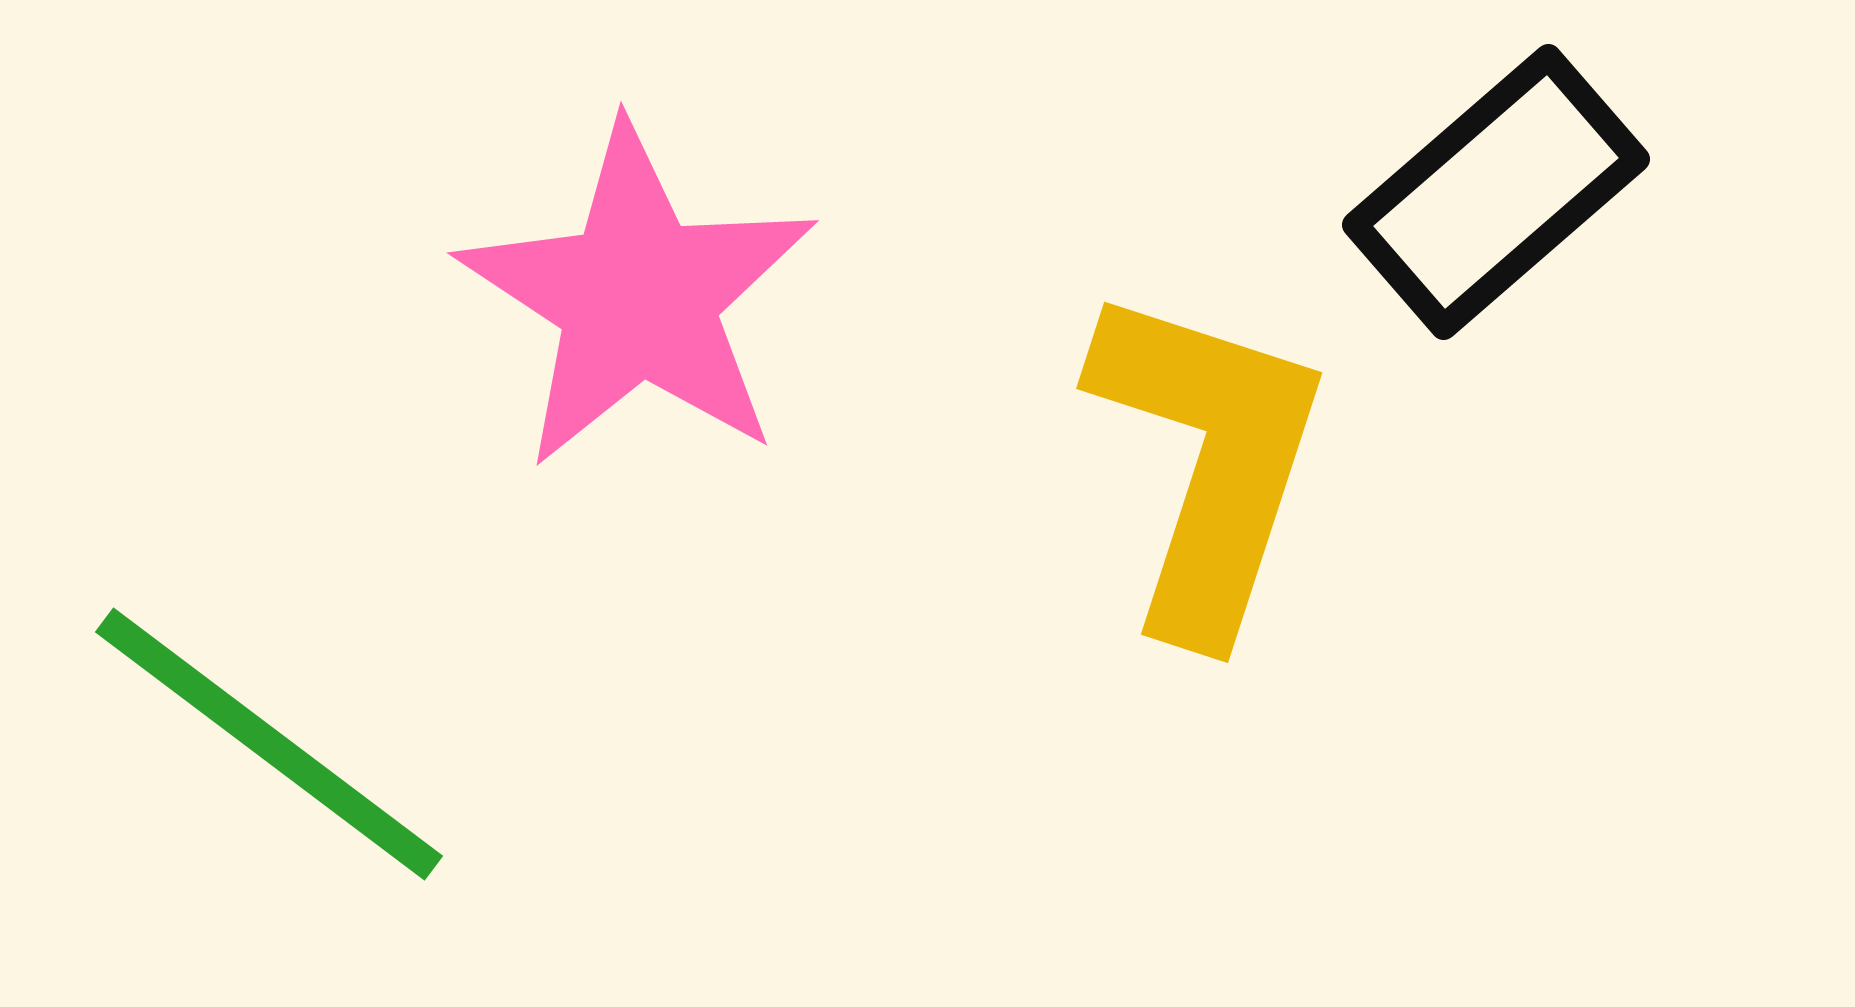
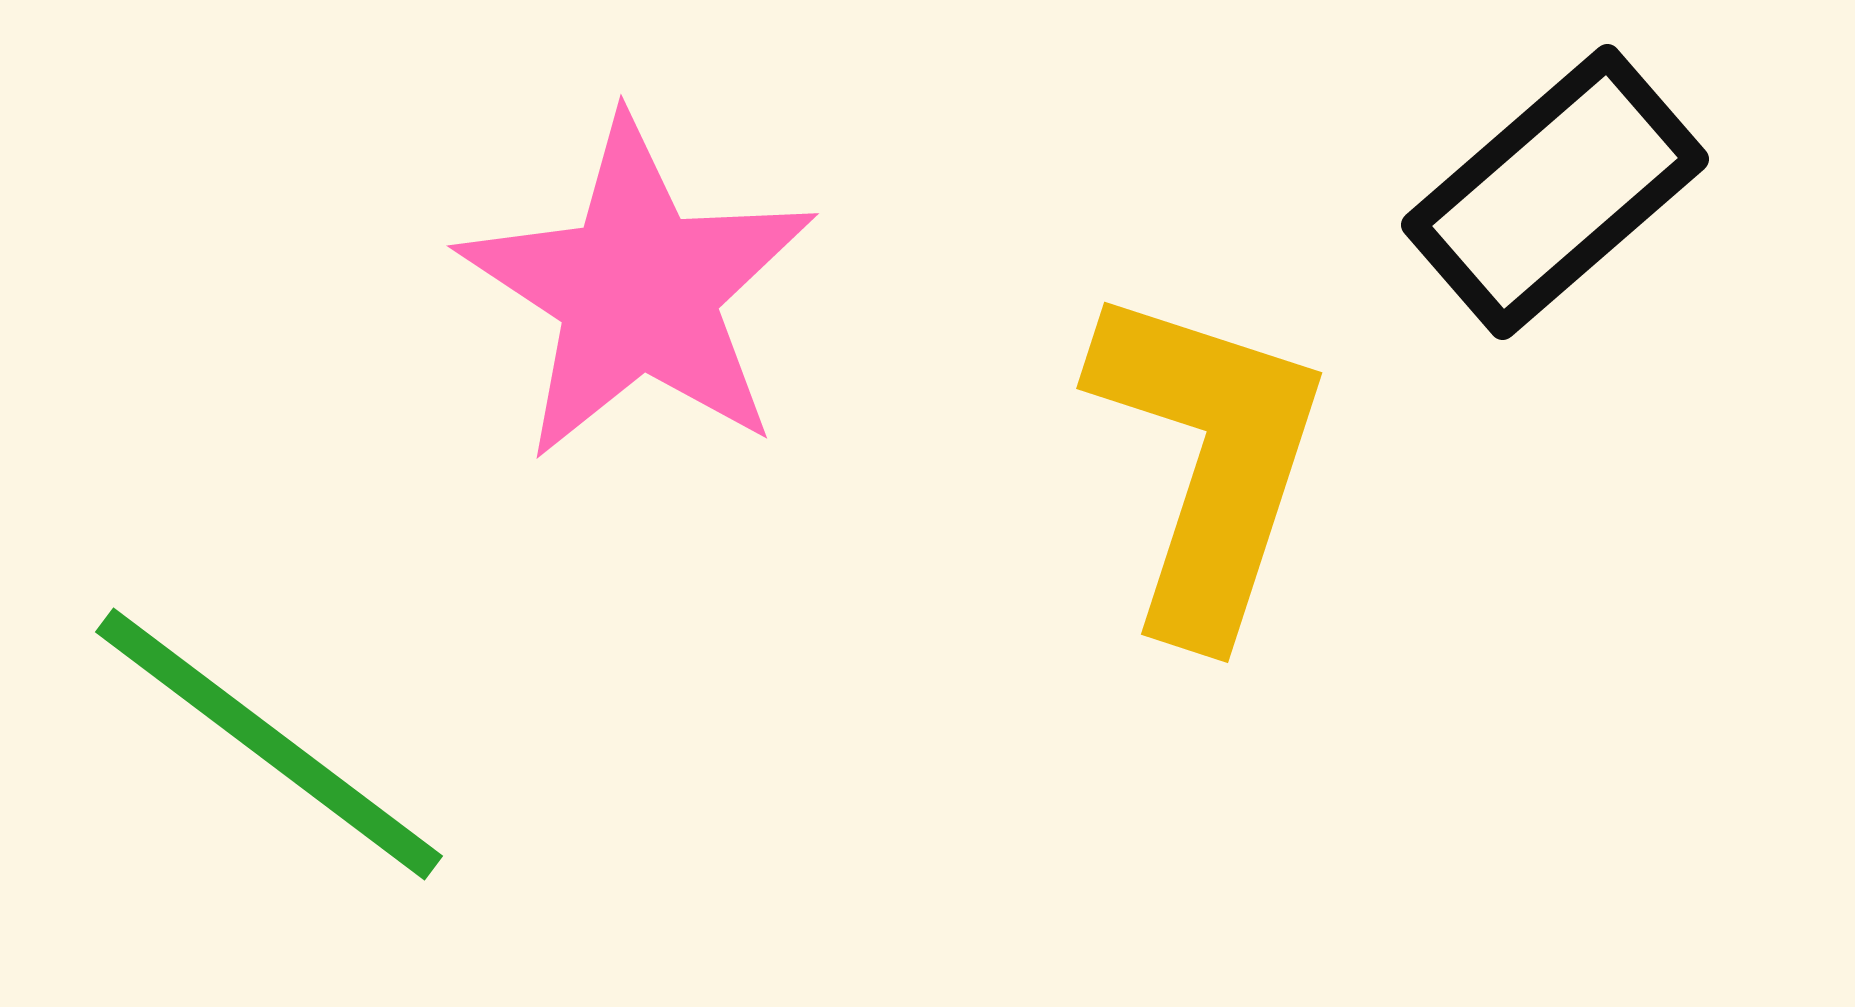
black rectangle: moved 59 px right
pink star: moved 7 px up
